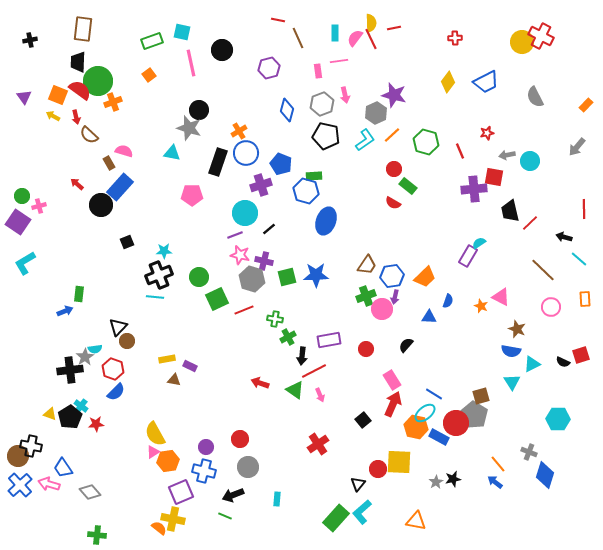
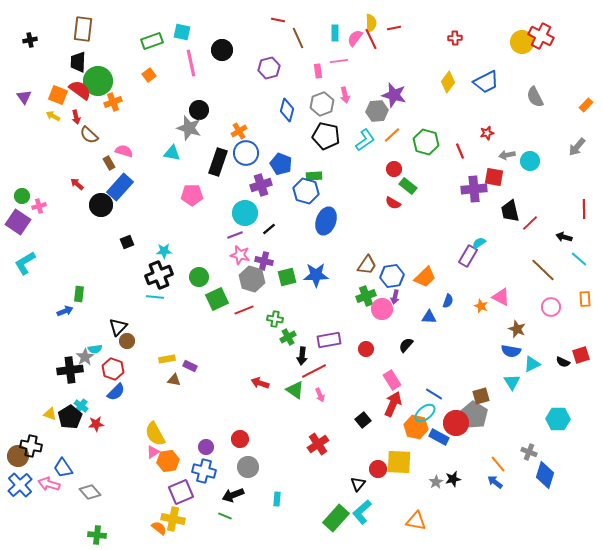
gray hexagon at (376, 113): moved 1 px right, 2 px up; rotated 20 degrees clockwise
